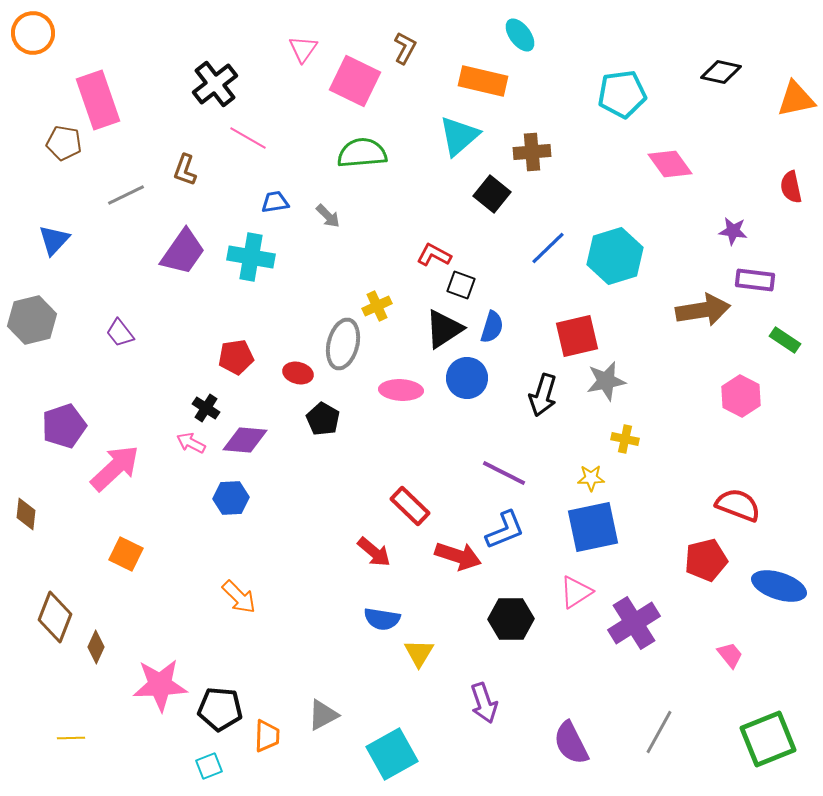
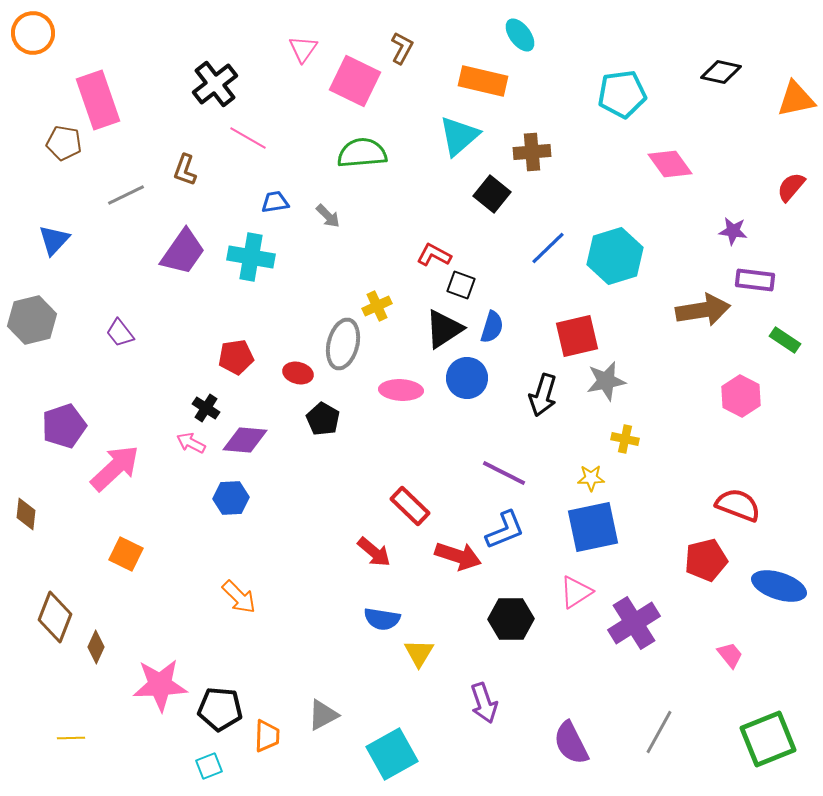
brown L-shape at (405, 48): moved 3 px left
red semicircle at (791, 187): rotated 52 degrees clockwise
